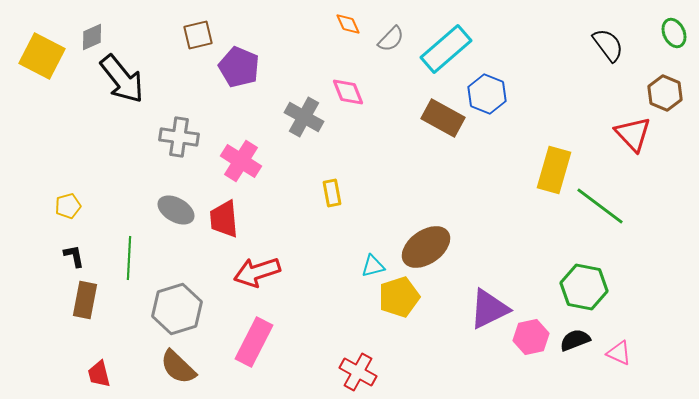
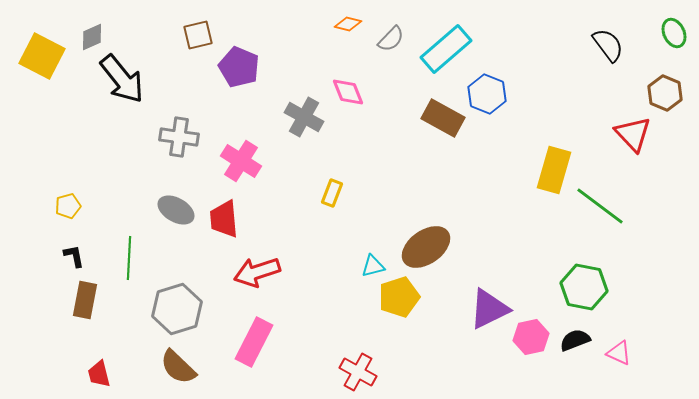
orange diamond at (348, 24): rotated 52 degrees counterclockwise
yellow rectangle at (332, 193): rotated 32 degrees clockwise
